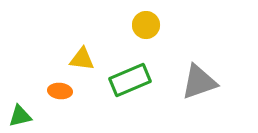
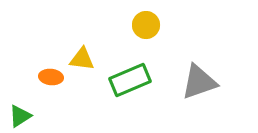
orange ellipse: moved 9 px left, 14 px up
green triangle: rotated 20 degrees counterclockwise
